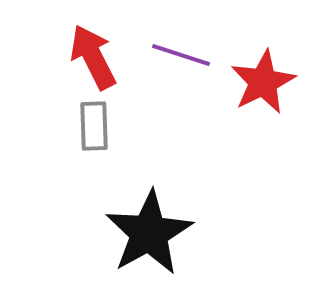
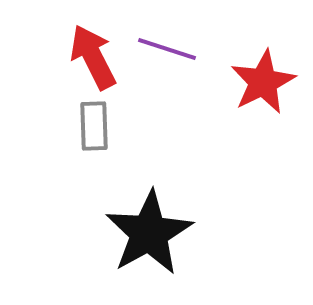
purple line: moved 14 px left, 6 px up
